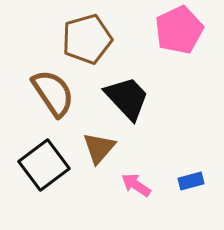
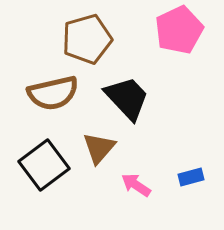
brown semicircle: rotated 111 degrees clockwise
blue rectangle: moved 4 px up
